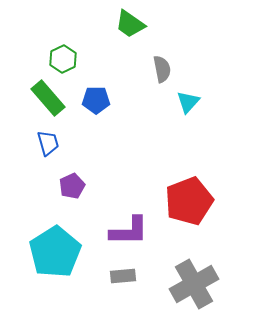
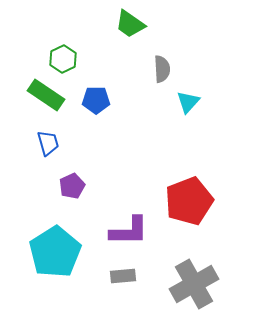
gray semicircle: rotated 8 degrees clockwise
green rectangle: moved 2 px left, 3 px up; rotated 15 degrees counterclockwise
